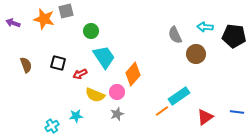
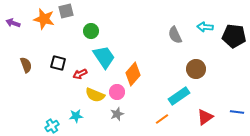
brown circle: moved 15 px down
orange line: moved 8 px down
